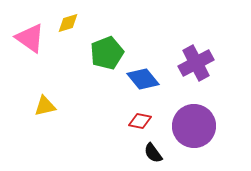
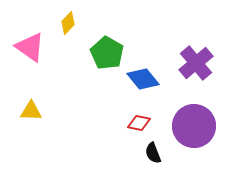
yellow diamond: rotated 30 degrees counterclockwise
pink triangle: moved 9 px down
green pentagon: rotated 20 degrees counterclockwise
purple cross: rotated 12 degrees counterclockwise
yellow triangle: moved 14 px left, 5 px down; rotated 15 degrees clockwise
red diamond: moved 1 px left, 2 px down
black semicircle: rotated 15 degrees clockwise
